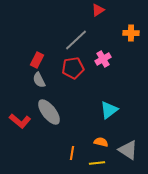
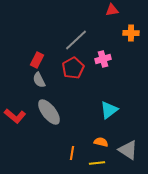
red triangle: moved 14 px right; rotated 24 degrees clockwise
pink cross: rotated 14 degrees clockwise
red pentagon: rotated 20 degrees counterclockwise
red L-shape: moved 5 px left, 5 px up
